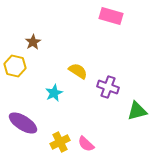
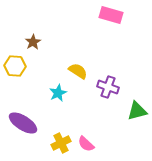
pink rectangle: moved 1 px up
yellow hexagon: rotated 10 degrees counterclockwise
cyan star: moved 4 px right
yellow cross: moved 1 px right, 1 px down
